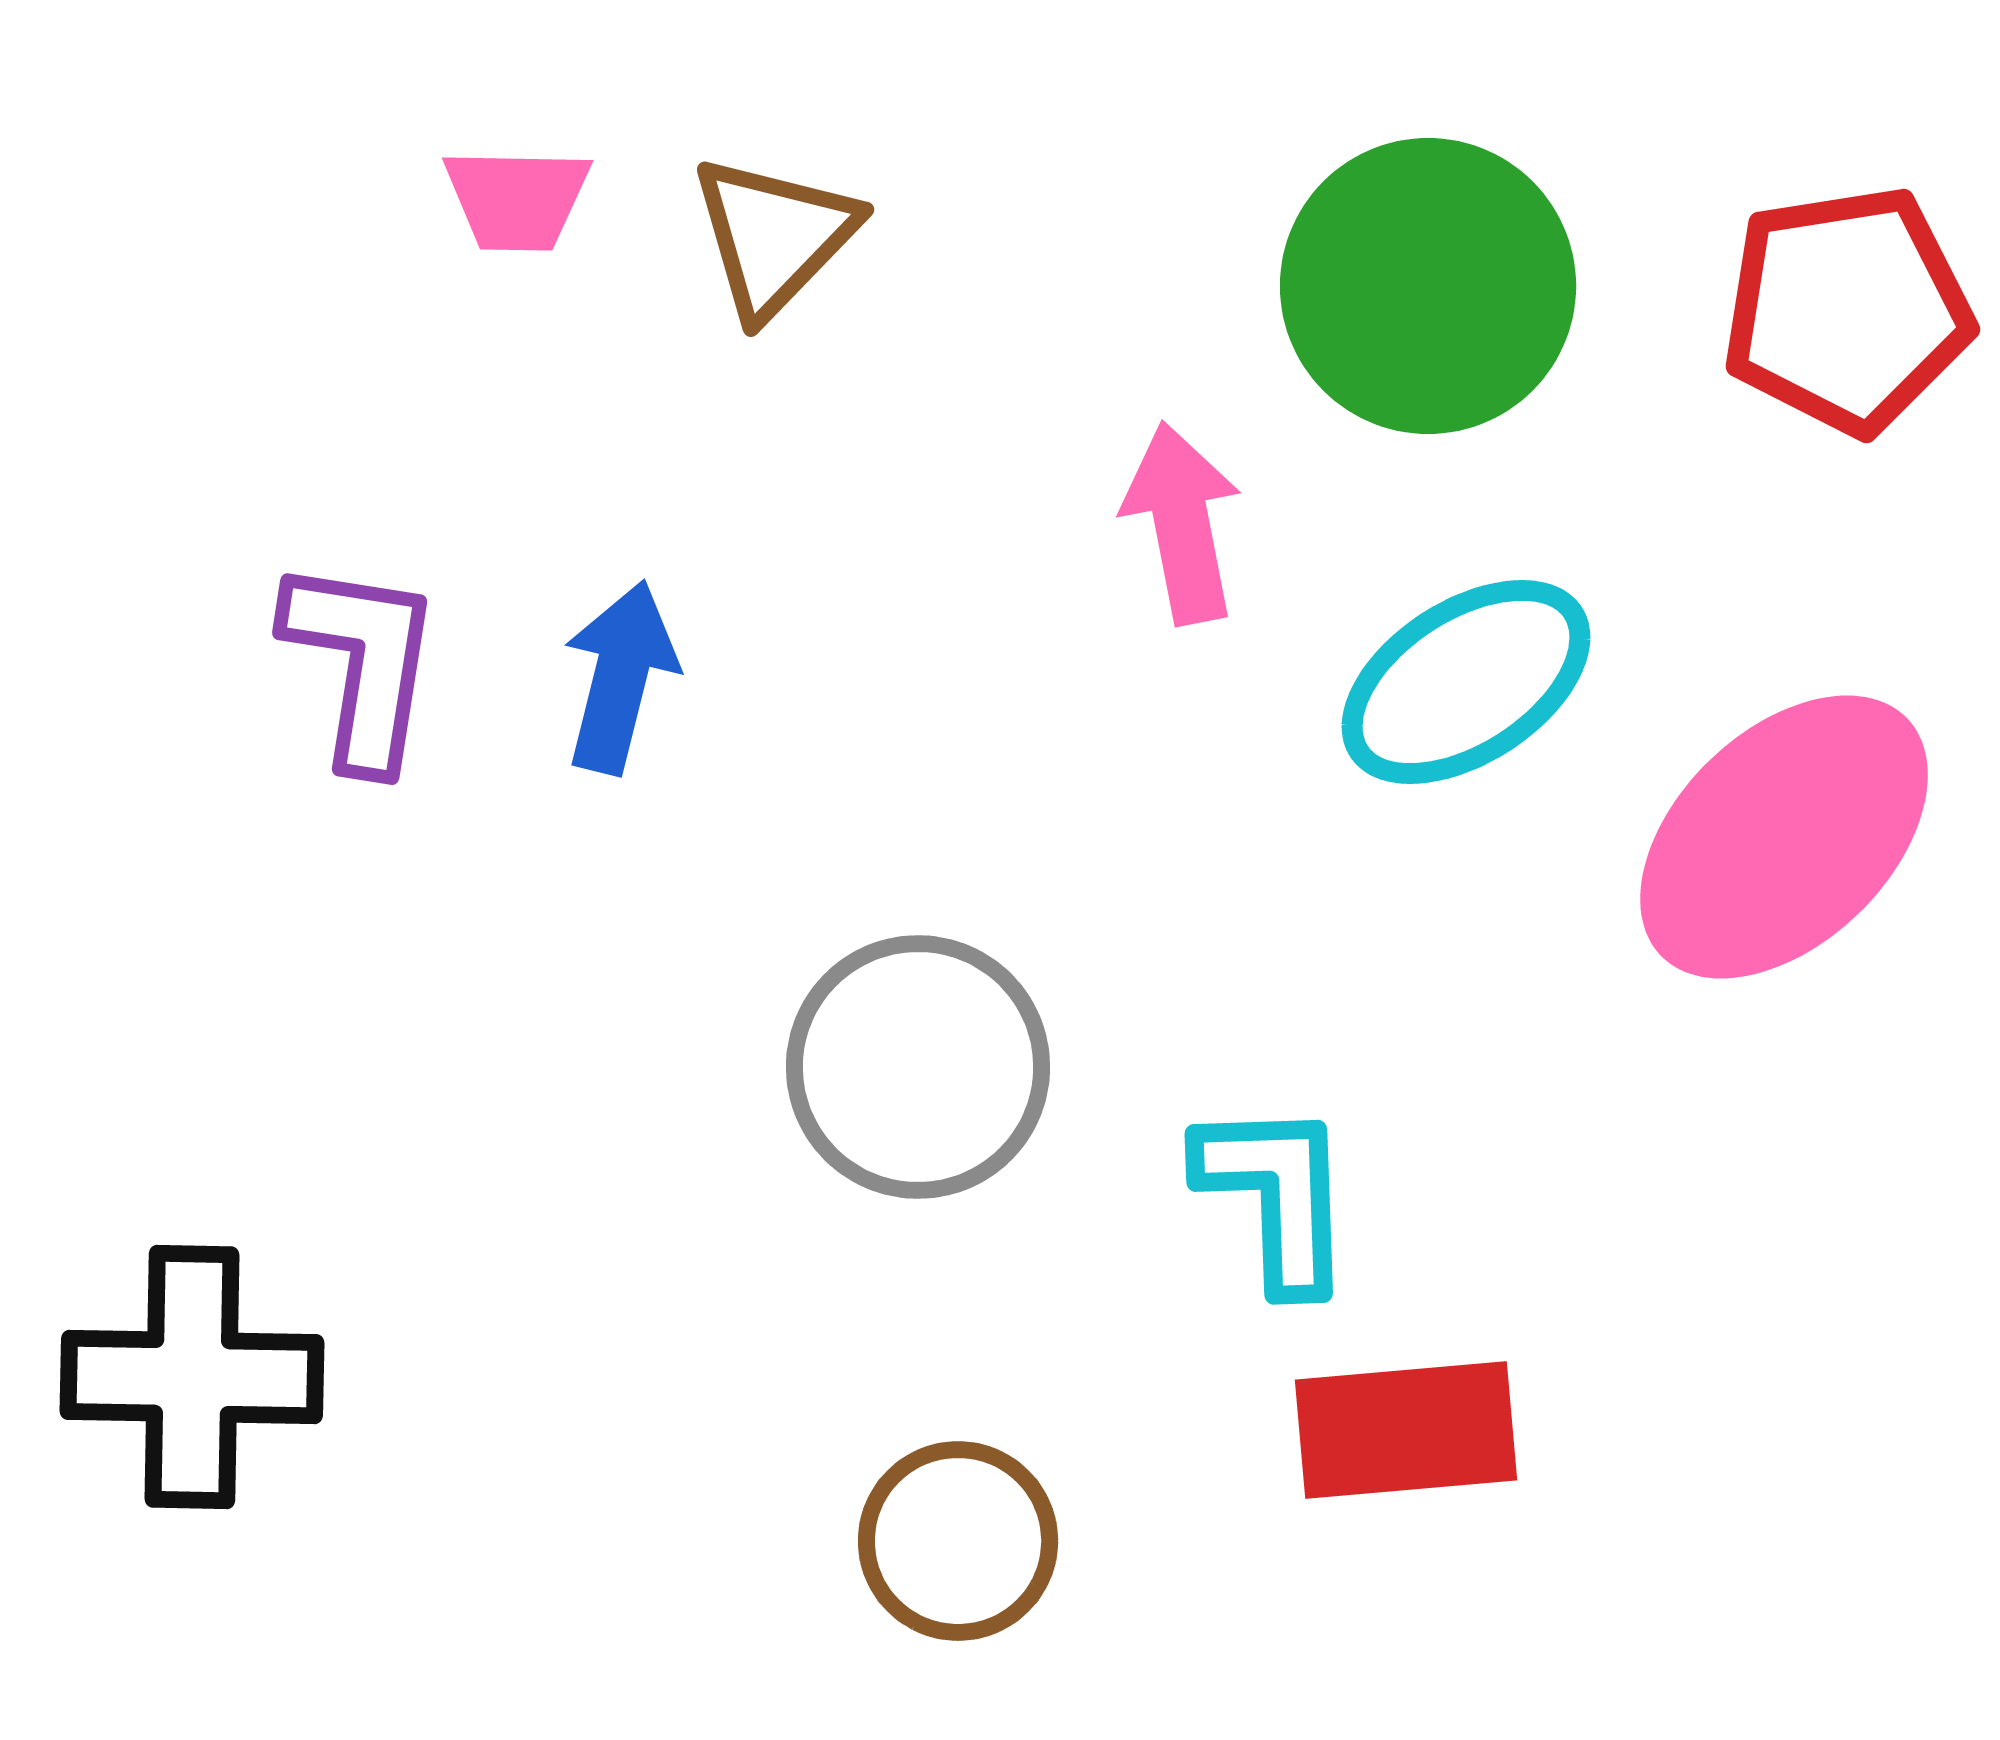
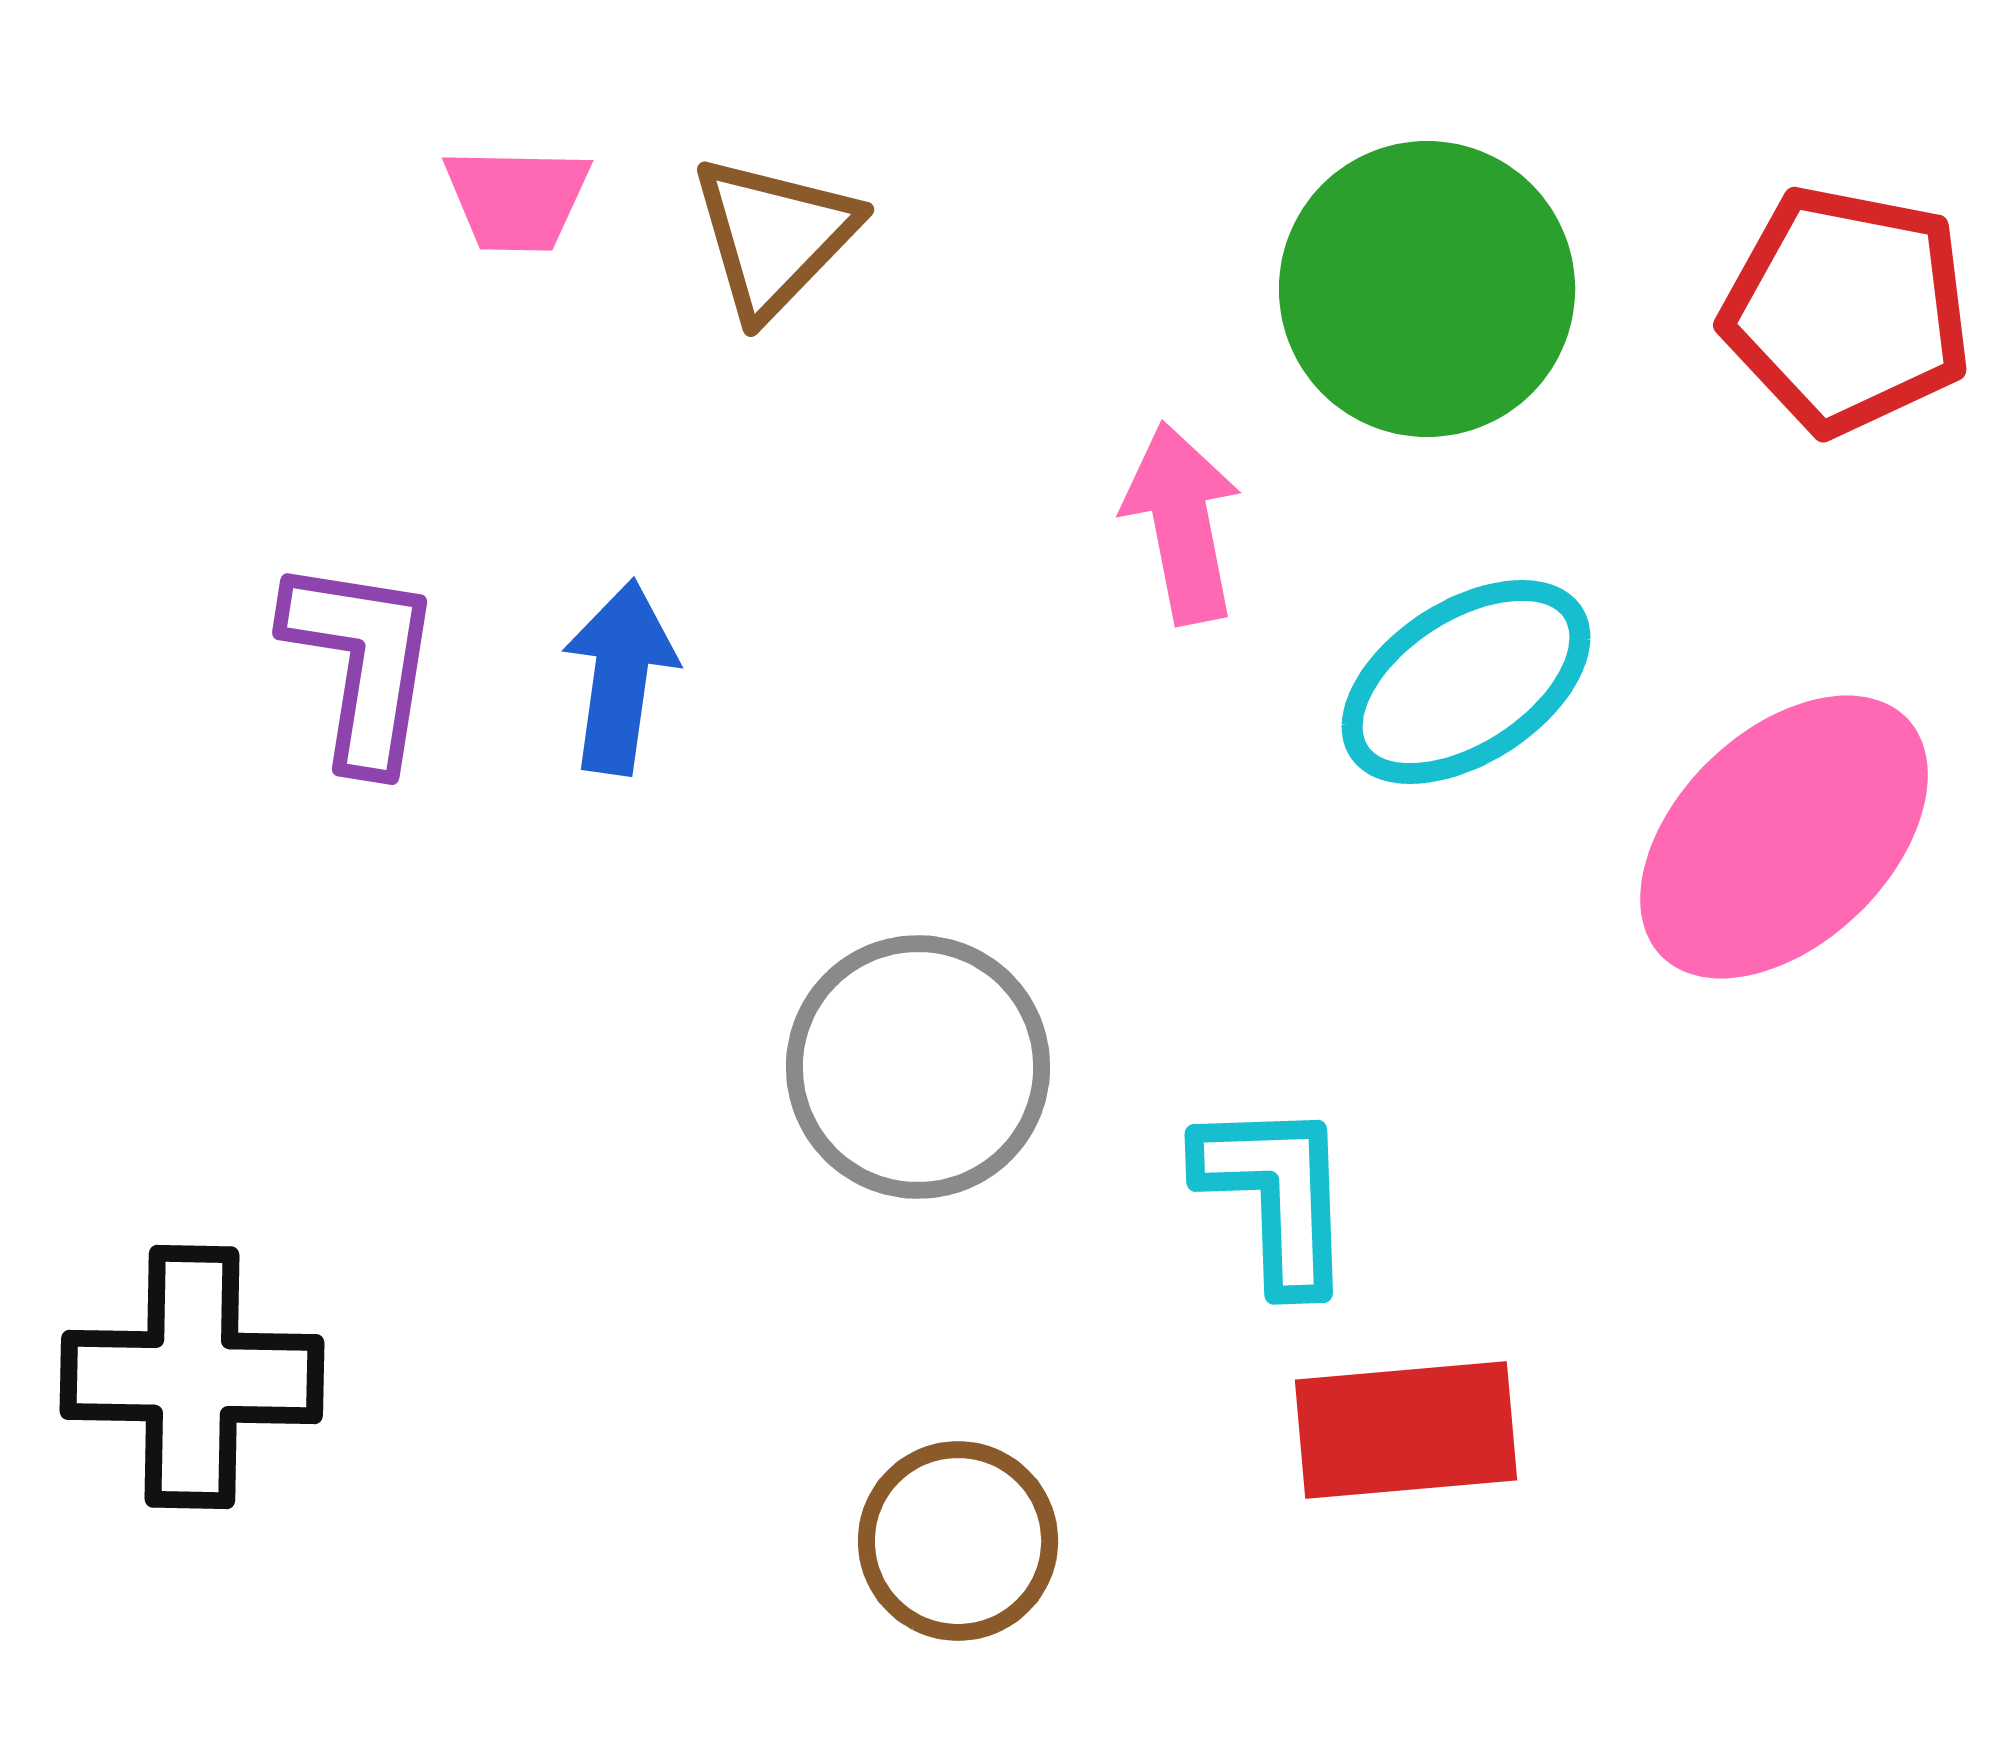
green circle: moved 1 px left, 3 px down
red pentagon: rotated 20 degrees clockwise
blue arrow: rotated 6 degrees counterclockwise
